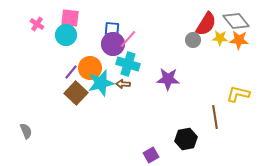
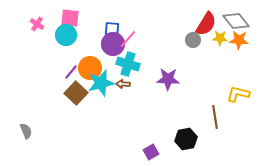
purple square: moved 3 px up
